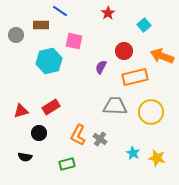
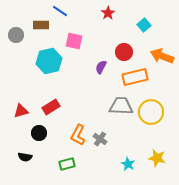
red circle: moved 1 px down
gray trapezoid: moved 6 px right
cyan star: moved 5 px left, 11 px down
